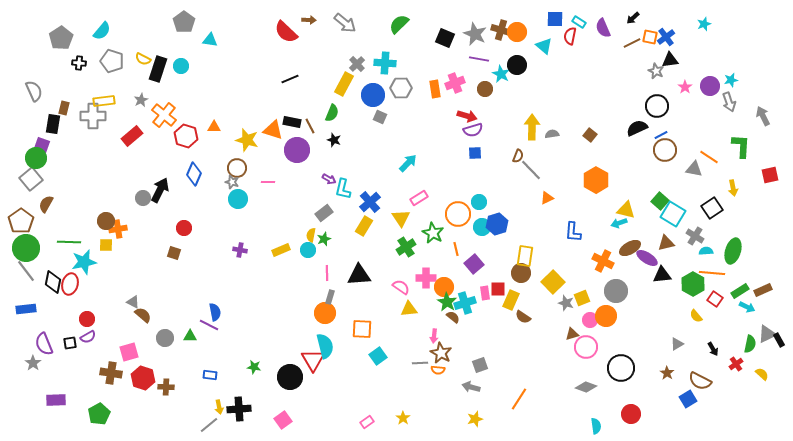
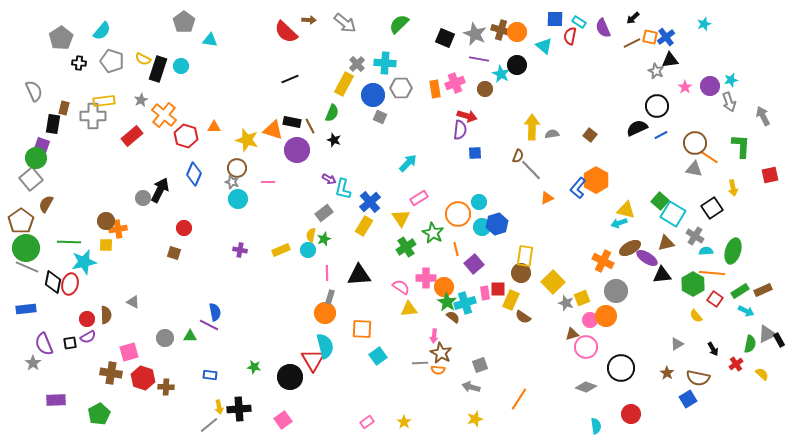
purple semicircle at (473, 130): moved 13 px left; rotated 66 degrees counterclockwise
brown circle at (665, 150): moved 30 px right, 7 px up
blue L-shape at (573, 232): moved 5 px right, 44 px up; rotated 35 degrees clockwise
gray line at (26, 271): moved 1 px right, 4 px up; rotated 30 degrees counterclockwise
cyan arrow at (747, 307): moved 1 px left, 4 px down
brown semicircle at (143, 315): moved 37 px left; rotated 48 degrees clockwise
brown semicircle at (700, 381): moved 2 px left, 3 px up; rotated 15 degrees counterclockwise
yellow star at (403, 418): moved 1 px right, 4 px down
